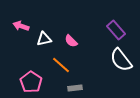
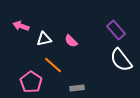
orange line: moved 8 px left
gray rectangle: moved 2 px right
